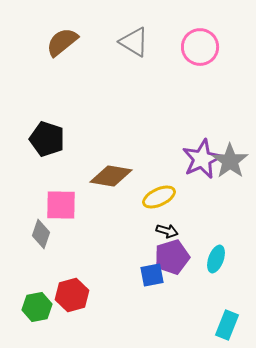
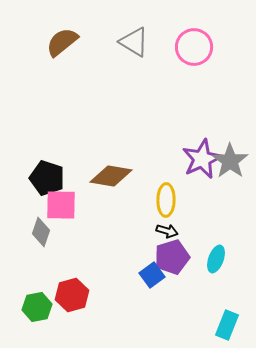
pink circle: moved 6 px left
black pentagon: moved 39 px down
yellow ellipse: moved 7 px right, 3 px down; rotated 64 degrees counterclockwise
gray diamond: moved 2 px up
blue square: rotated 25 degrees counterclockwise
